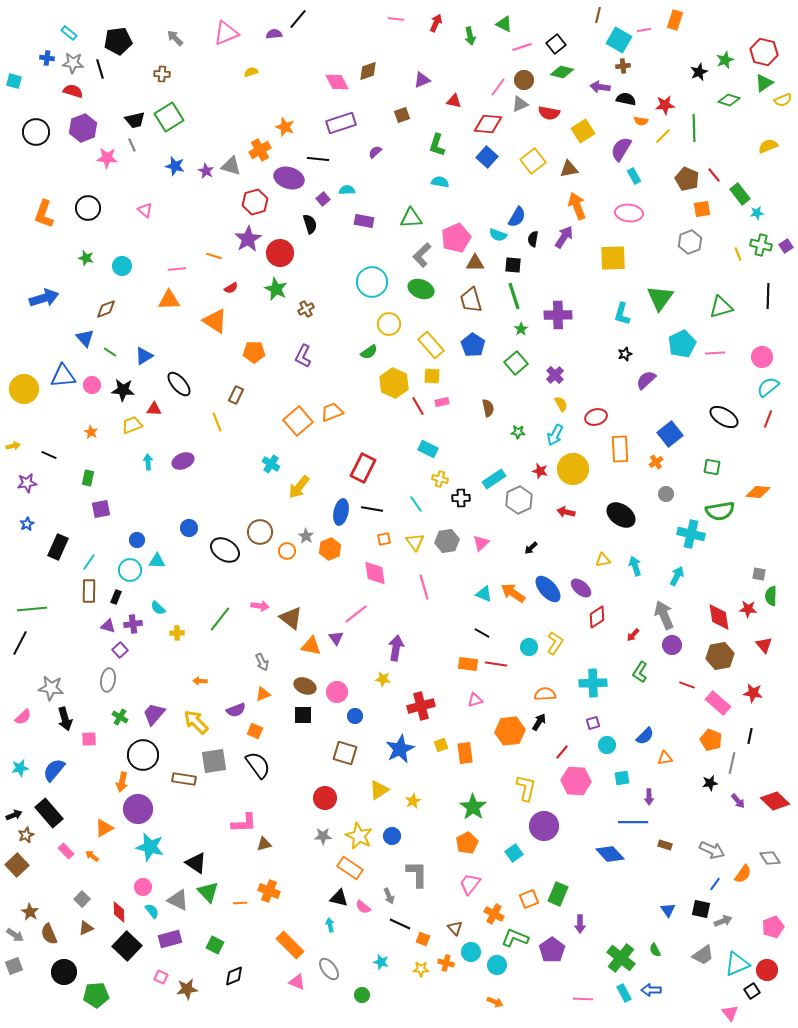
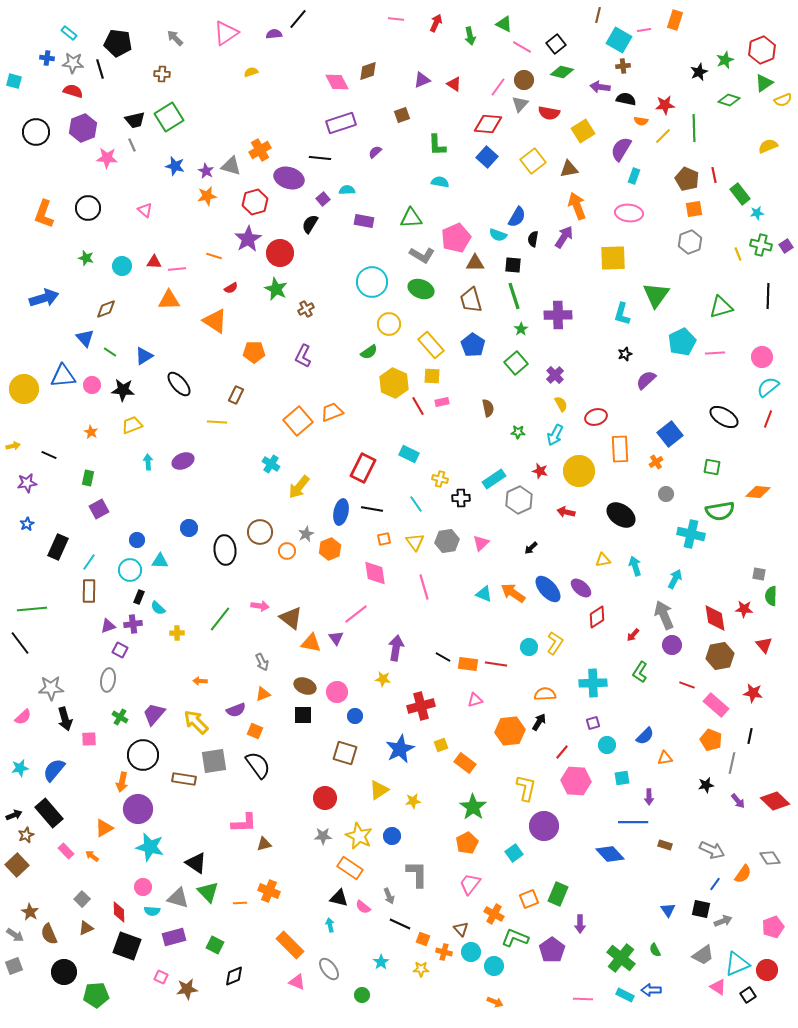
pink triangle at (226, 33): rotated 12 degrees counterclockwise
black pentagon at (118, 41): moved 2 px down; rotated 16 degrees clockwise
pink line at (522, 47): rotated 48 degrees clockwise
red hexagon at (764, 52): moved 2 px left, 2 px up; rotated 24 degrees clockwise
red triangle at (454, 101): moved 17 px up; rotated 21 degrees clockwise
gray triangle at (520, 104): rotated 24 degrees counterclockwise
orange star at (285, 127): moved 78 px left, 69 px down; rotated 30 degrees counterclockwise
green L-shape at (437, 145): rotated 20 degrees counterclockwise
black line at (318, 159): moved 2 px right, 1 px up
red line at (714, 175): rotated 28 degrees clockwise
cyan rectangle at (634, 176): rotated 49 degrees clockwise
orange square at (702, 209): moved 8 px left
black semicircle at (310, 224): rotated 132 degrees counterclockwise
gray L-shape at (422, 255): rotated 105 degrees counterclockwise
green triangle at (660, 298): moved 4 px left, 3 px up
cyan pentagon at (682, 344): moved 2 px up
red triangle at (154, 409): moved 147 px up
yellow line at (217, 422): rotated 66 degrees counterclockwise
cyan rectangle at (428, 449): moved 19 px left, 5 px down
yellow circle at (573, 469): moved 6 px right, 2 px down
purple square at (101, 509): moved 2 px left; rotated 18 degrees counterclockwise
gray star at (306, 536): moved 2 px up; rotated 14 degrees clockwise
black ellipse at (225, 550): rotated 52 degrees clockwise
cyan triangle at (157, 561): moved 3 px right
cyan arrow at (677, 576): moved 2 px left, 3 px down
black rectangle at (116, 597): moved 23 px right
red star at (748, 609): moved 4 px left
red diamond at (719, 617): moved 4 px left, 1 px down
purple triangle at (108, 626): rotated 35 degrees counterclockwise
black line at (482, 633): moved 39 px left, 24 px down
black line at (20, 643): rotated 65 degrees counterclockwise
orange triangle at (311, 646): moved 3 px up
purple square at (120, 650): rotated 21 degrees counterclockwise
gray star at (51, 688): rotated 10 degrees counterclockwise
pink rectangle at (718, 703): moved 2 px left, 2 px down
orange rectangle at (465, 753): moved 10 px down; rotated 45 degrees counterclockwise
black star at (710, 783): moved 4 px left, 2 px down
yellow star at (413, 801): rotated 21 degrees clockwise
gray triangle at (178, 900): moved 2 px up; rotated 10 degrees counterclockwise
cyan semicircle at (152, 911): rotated 133 degrees clockwise
brown triangle at (455, 928): moved 6 px right, 1 px down
purple rectangle at (170, 939): moved 4 px right, 2 px up
black square at (127, 946): rotated 24 degrees counterclockwise
cyan star at (381, 962): rotated 21 degrees clockwise
orange cross at (446, 963): moved 2 px left, 11 px up
cyan circle at (497, 965): moved 3 px left, 1 px down
black square at (752, 991): moved 4 px left, 4 px down
cyan rectangle at (624, 993): moved 1 px right, 2 px down; rotated 36 degrees counterclockwise
pink triangle at (730, 1013): moved 12 px left, 26 px up; rotated 18 degrees counterclockwise
